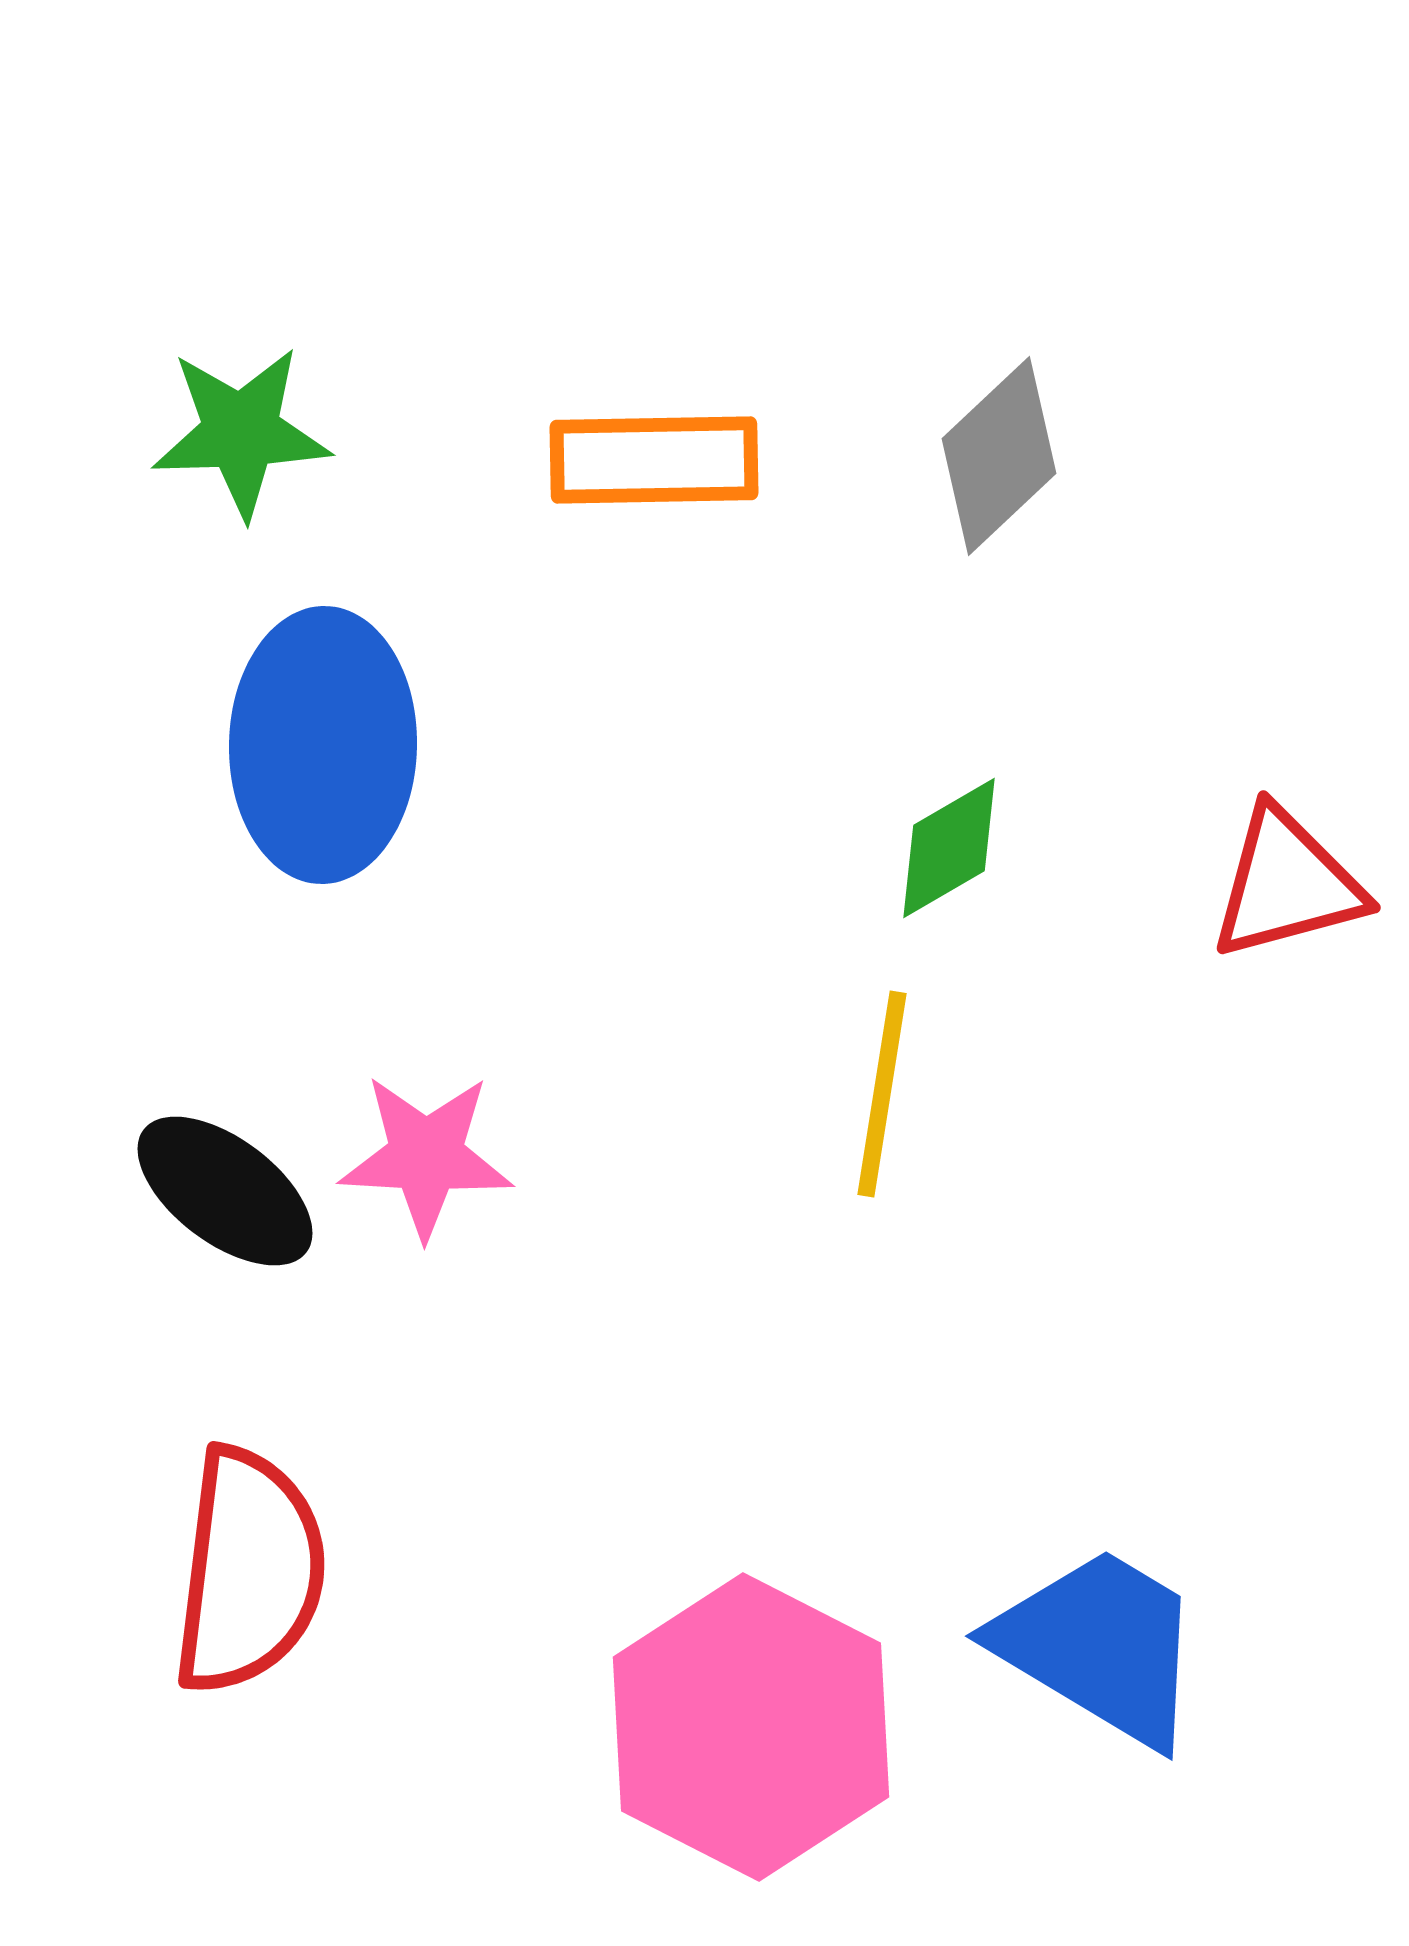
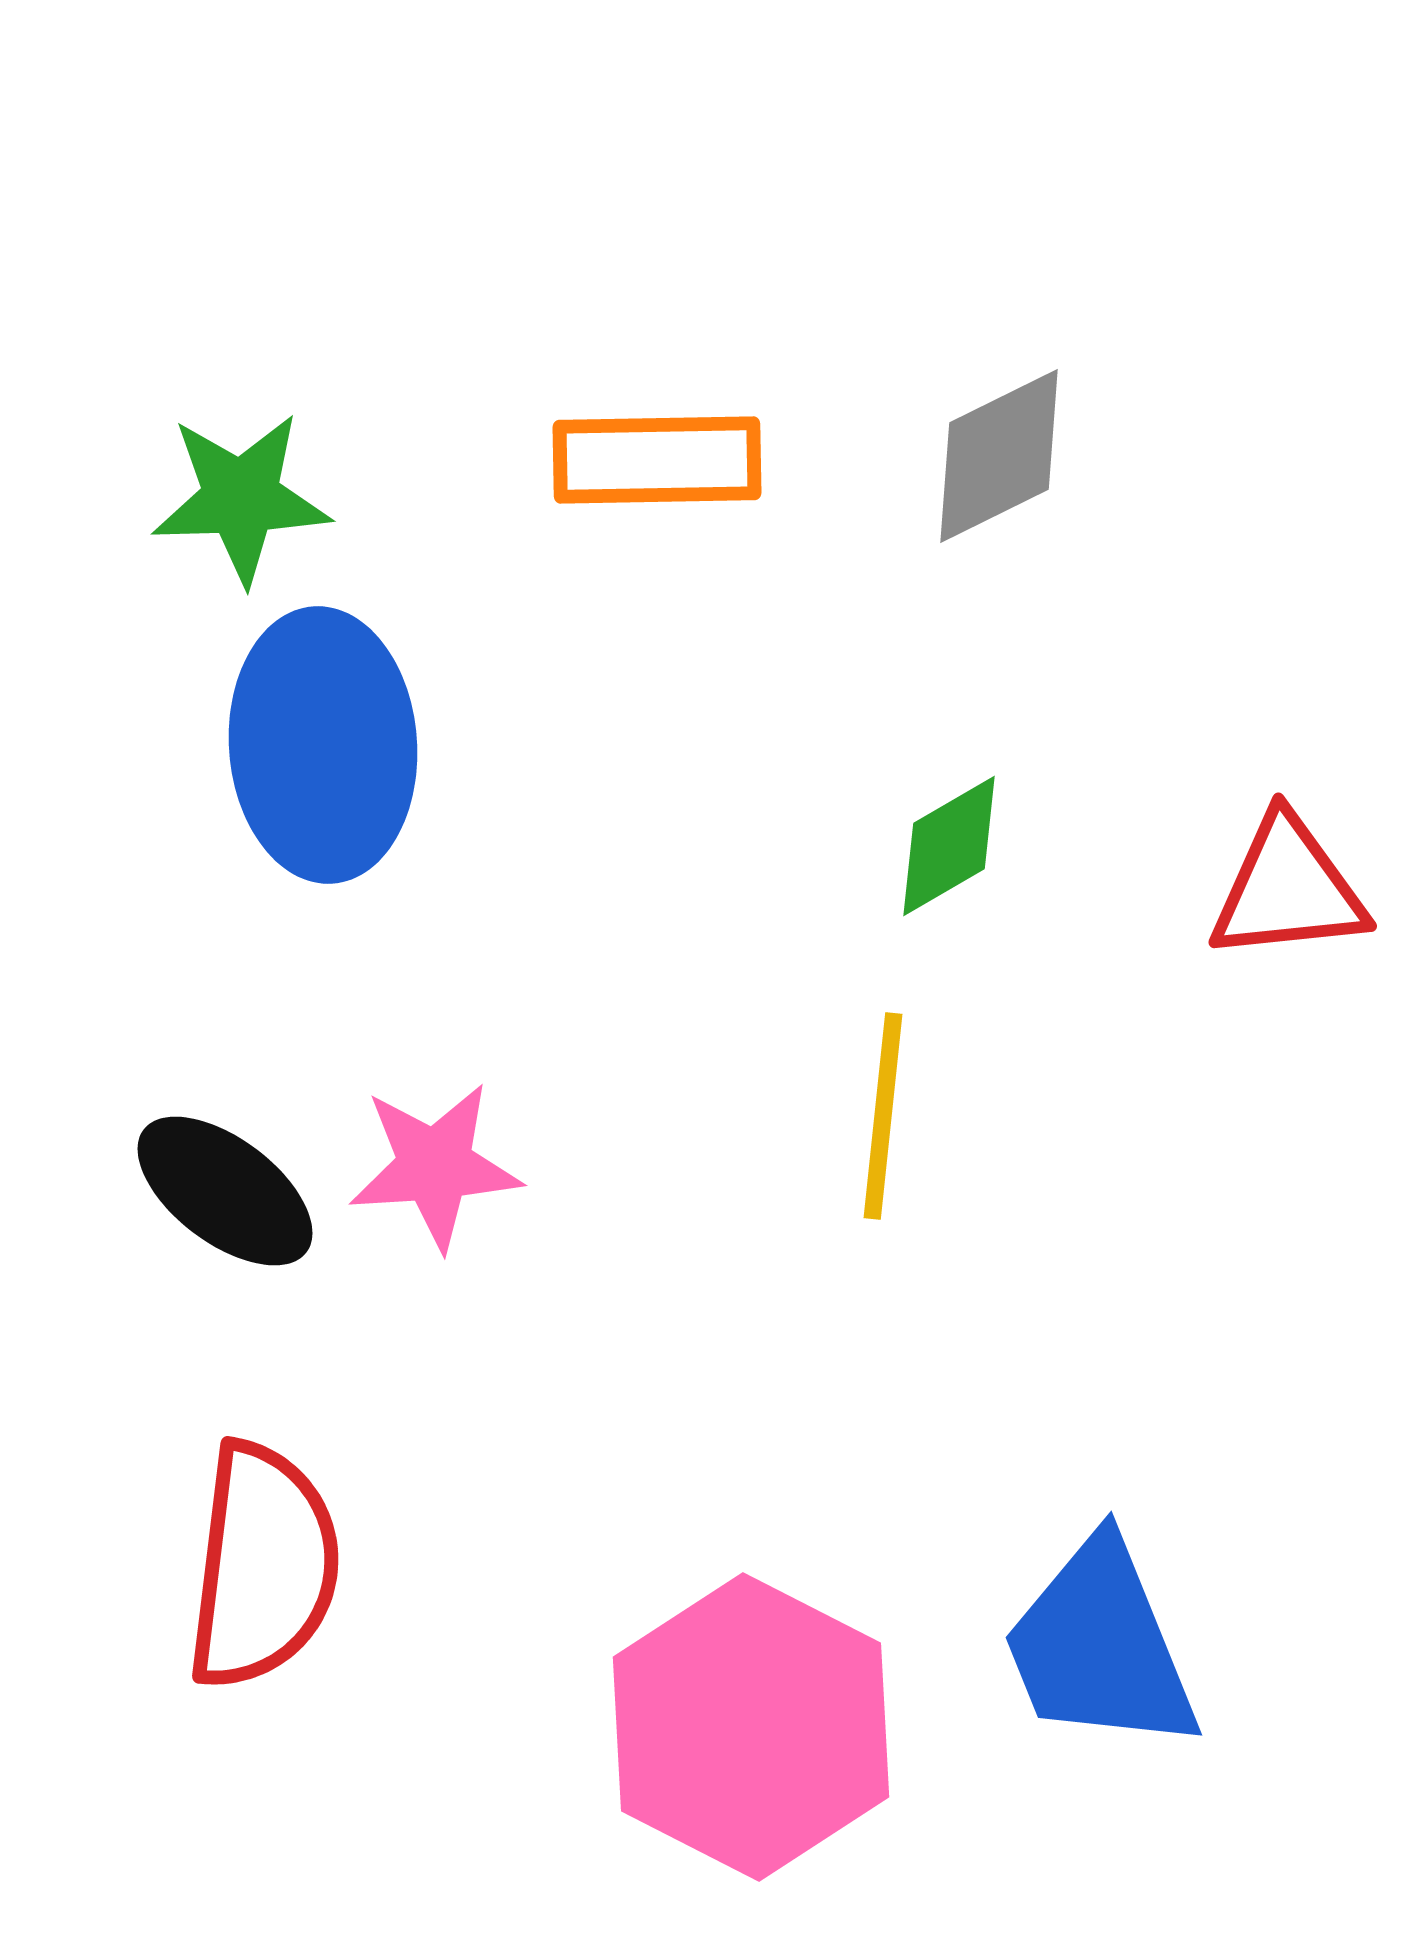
green star: moved 66 px down
gray diamond: rotated 17 degrees clockwise
orange rectangle: moved 3 px right
blue ellipse: rotated 5 degrees counterclockwise
green diamond: moved 2 px up
red triangle: moved 1 px right, 5 px down; rotated 9 degrees clockwise
yellow line: moved 1 px right, 22 px down; rotated 3 degrees counterclockwise
pink star: moved 9 px right, 10 px down; rotated 7 degrees counterclockwise
red semicircle: moved 14 px right, 5 px up
blue trapezoid: rotated 143 degrees counterclockwise
